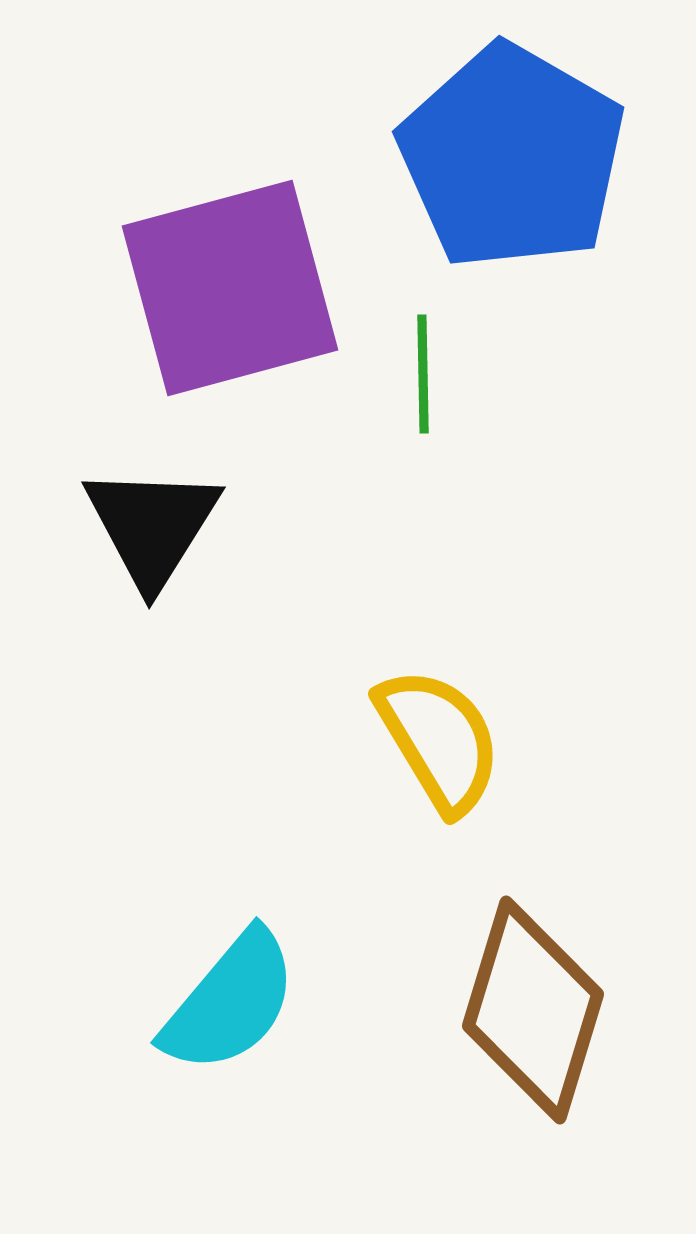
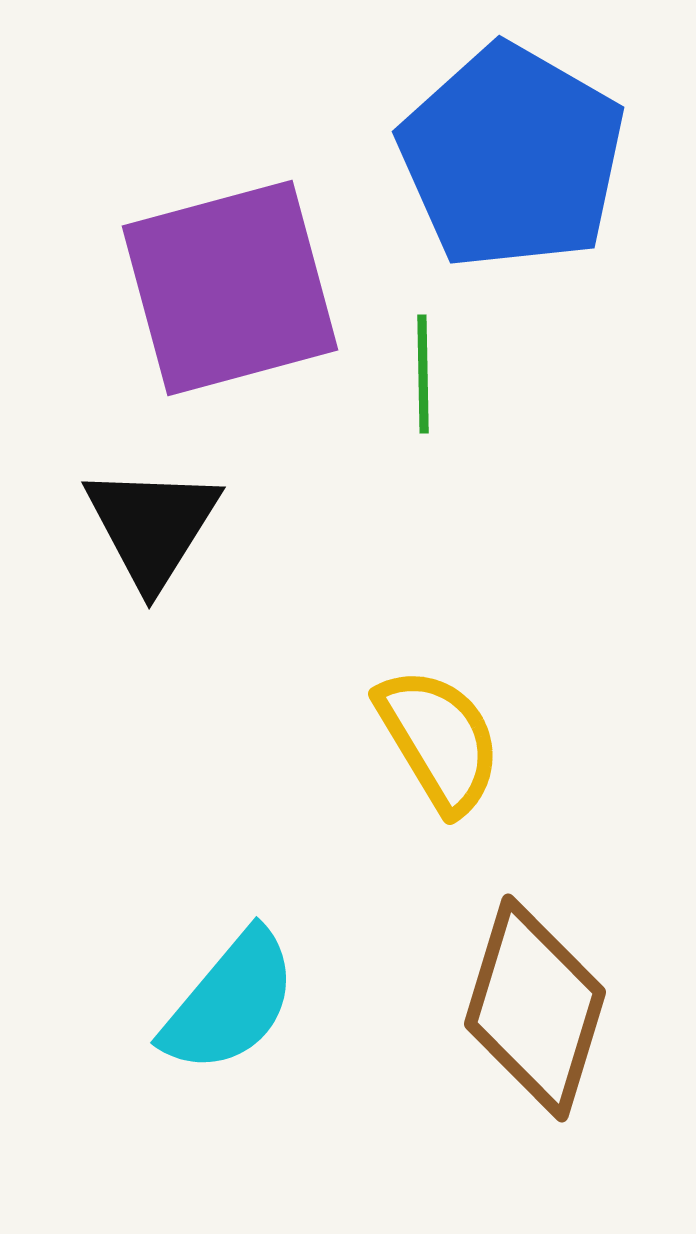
brown diamond: moved 2 px right, 2 px up
